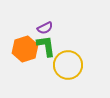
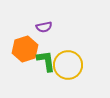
purple semicircle: moved 1 px left, 1 px up; rotated 14 degrees clockwise
green L-shape: moved 15 px down
